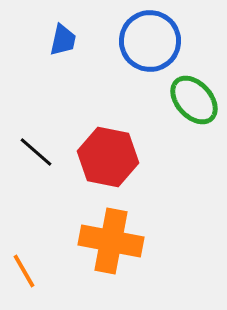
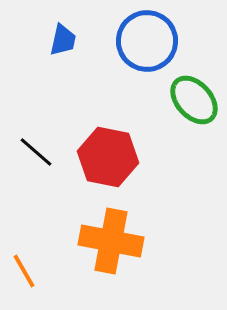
blue circle: moved 3 px left
